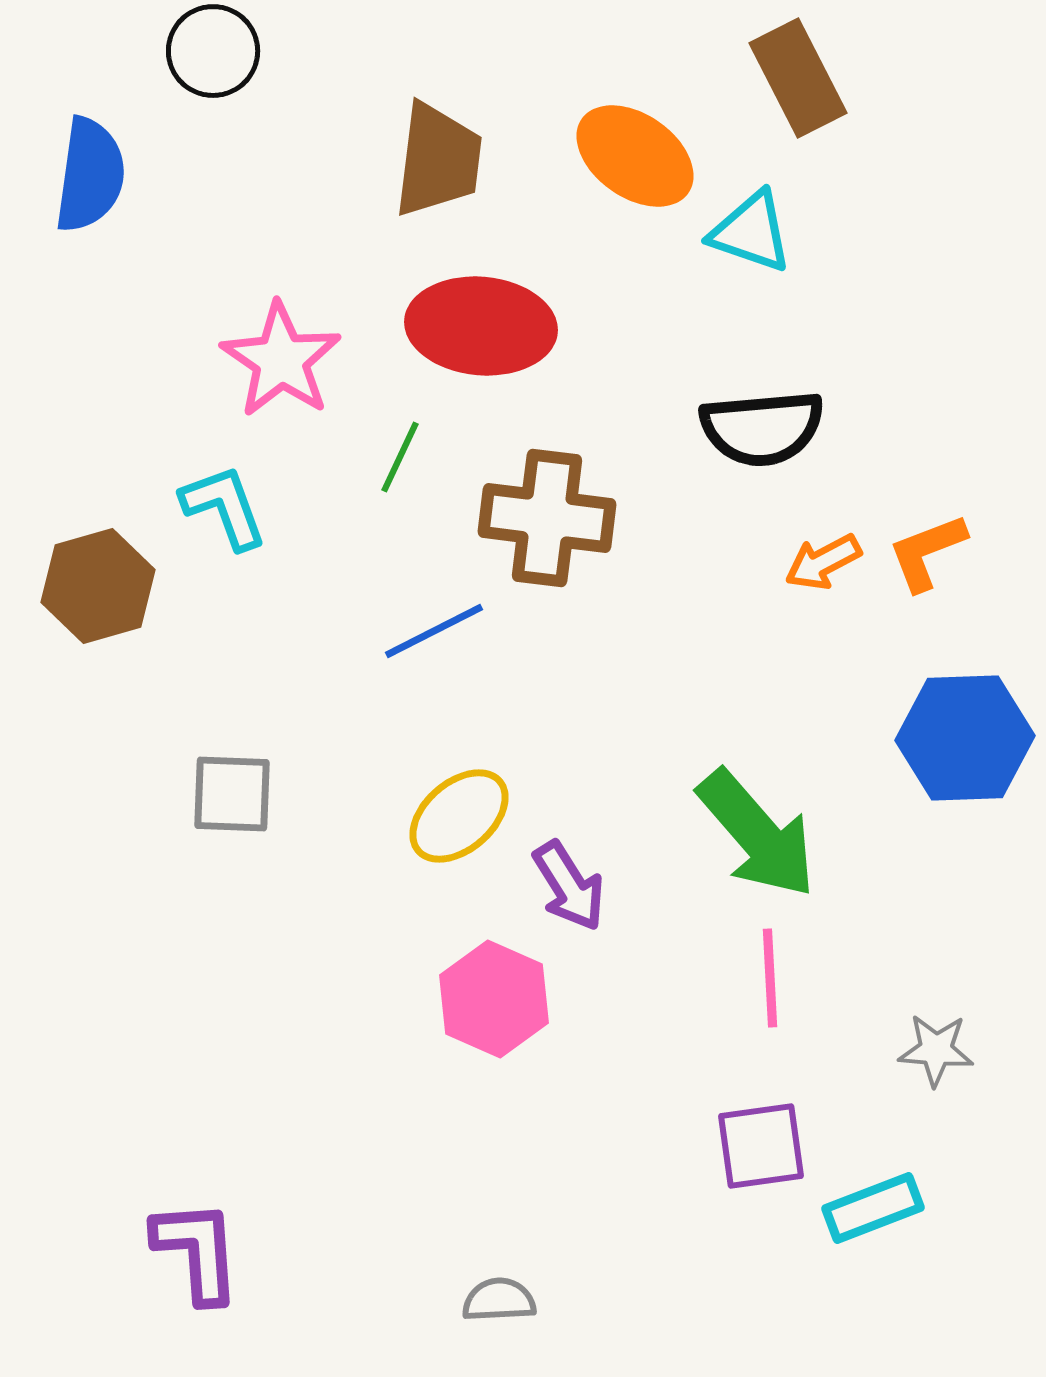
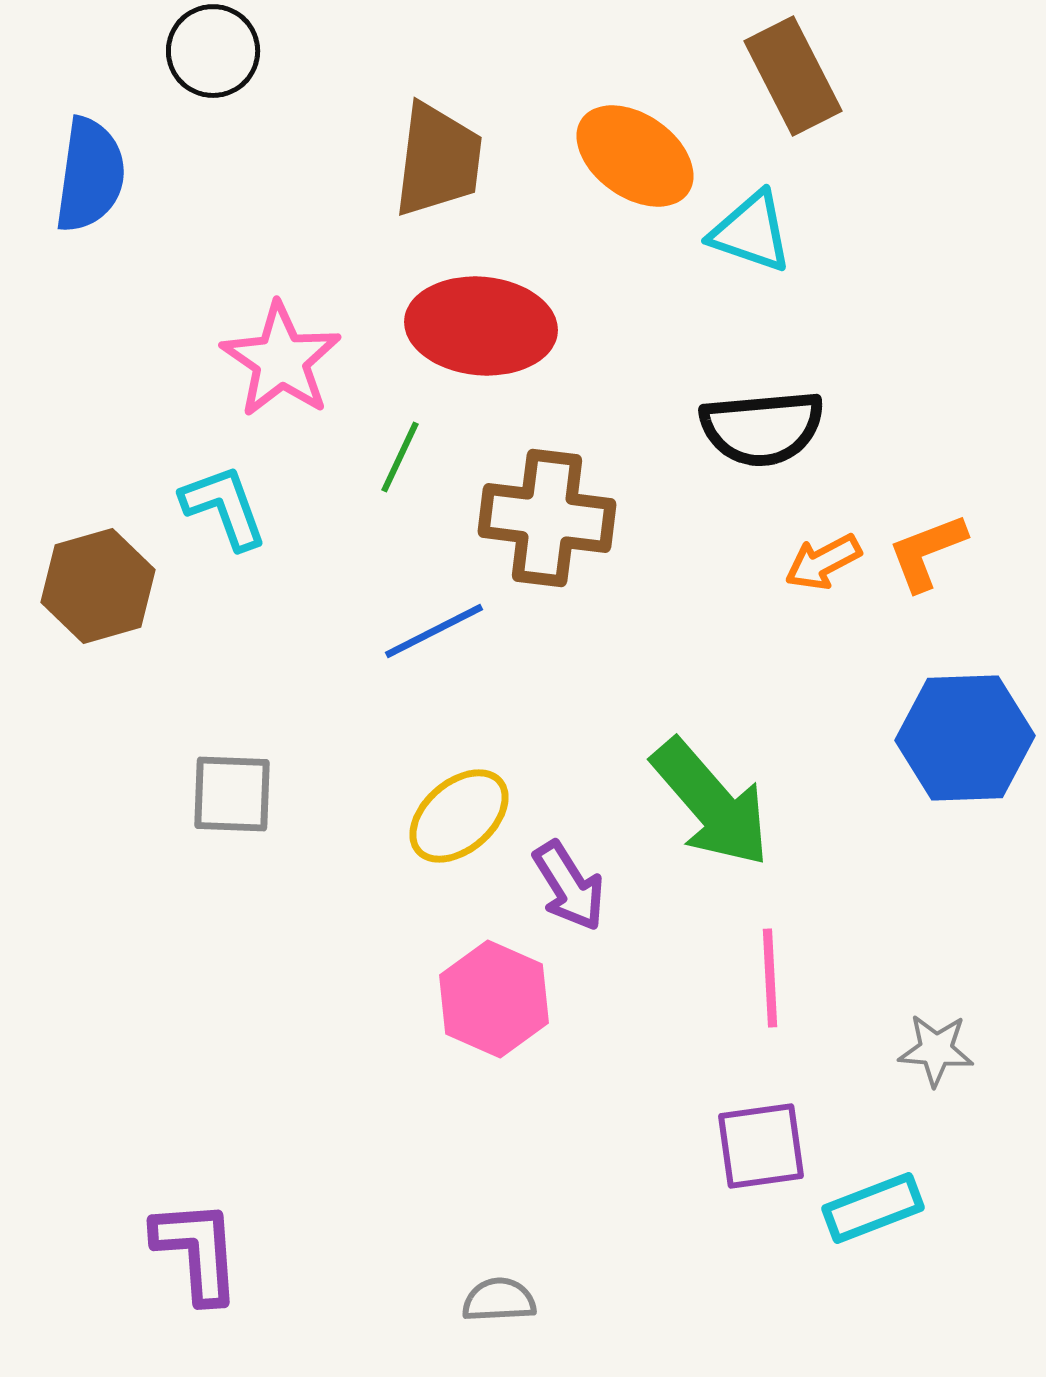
brown rectangle: moved 5 px left, 2 px up
green arrow: moved 46 px left, 31 px up
